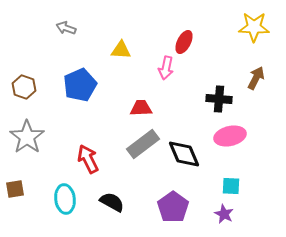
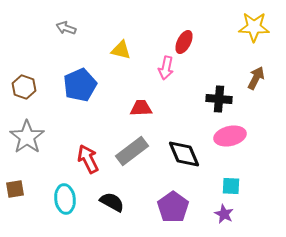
yellow triangle: rotated 10 degrees clockwise
gray rectangle: moved 11 px left, 7 px down
